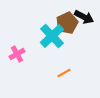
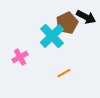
black arrow: moved 2 px right
pink cross: moved 3 px right, 3 px down
